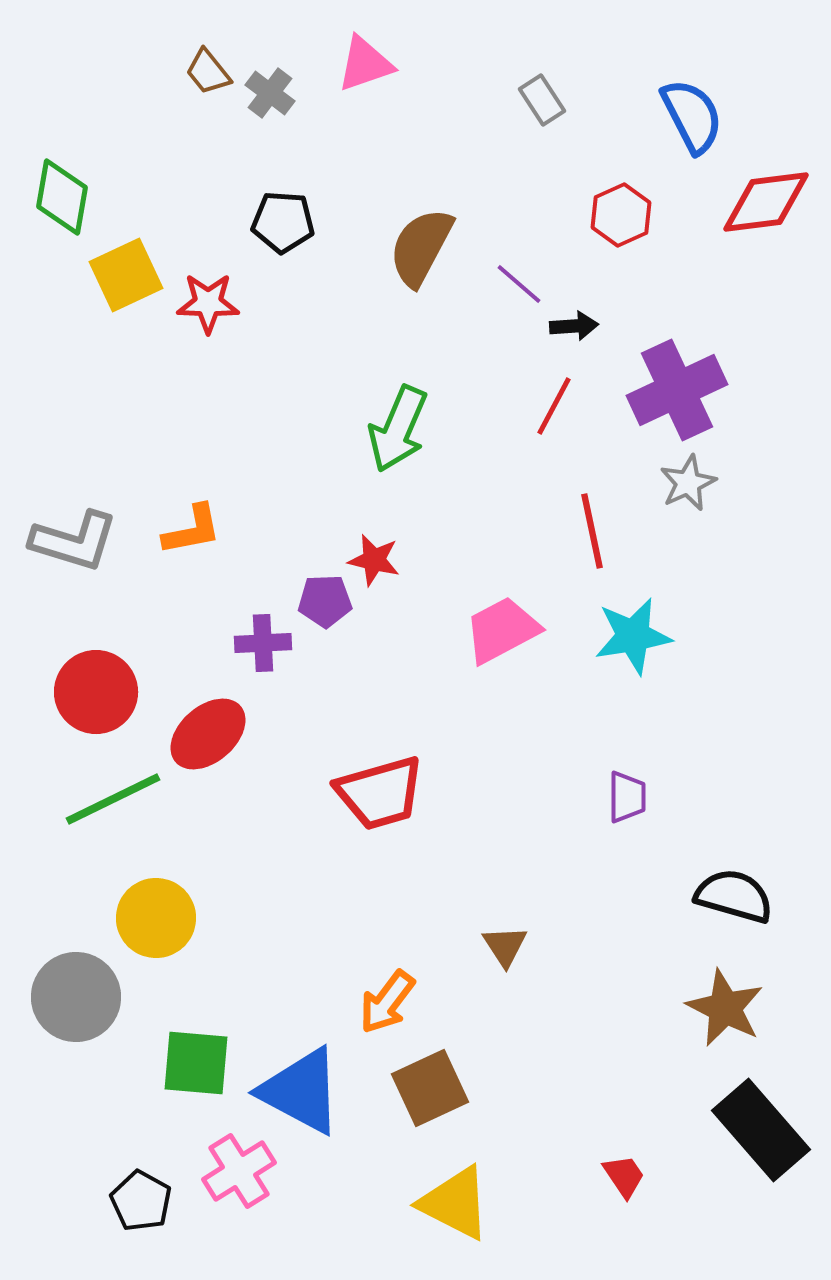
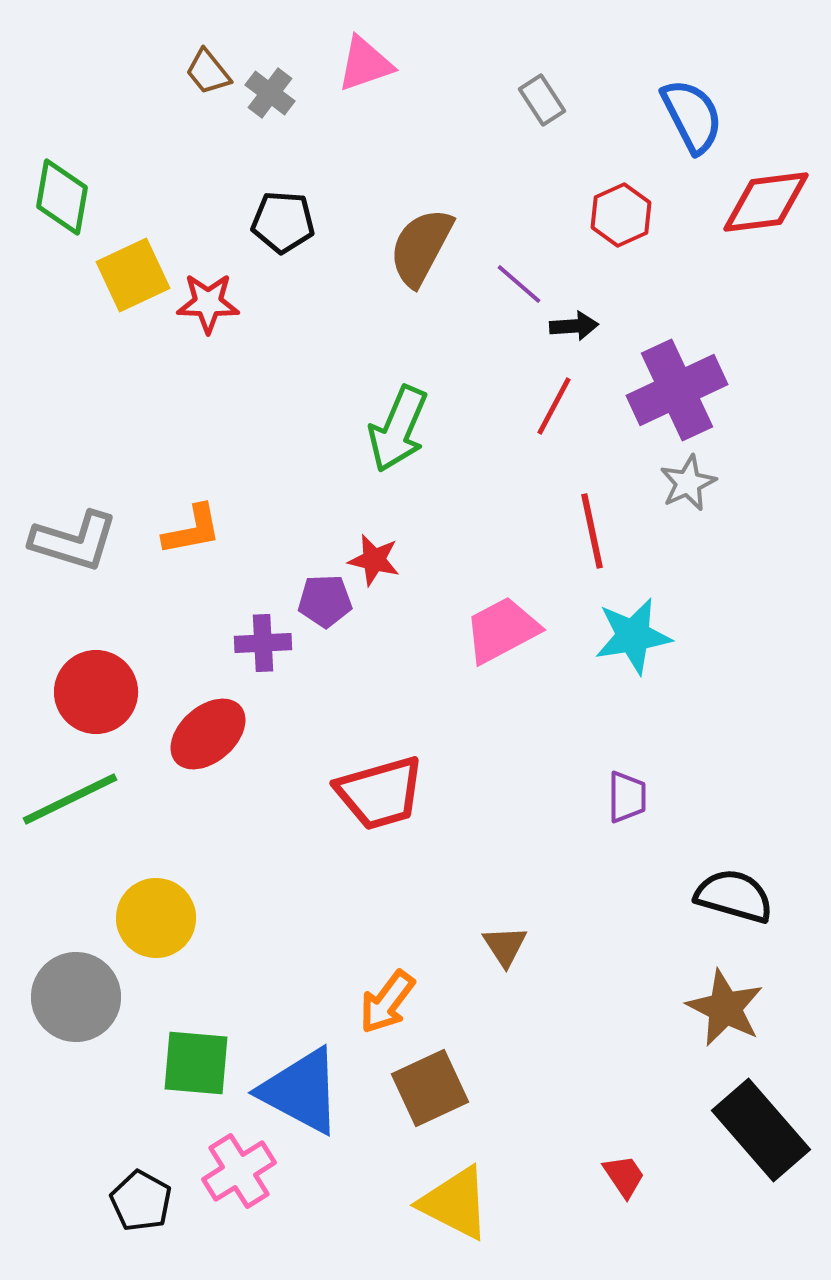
yellow square at (126, 275): moved 7 px right
green line at (113, 799): moved 43 px left
